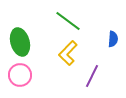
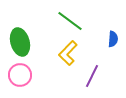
green line: moved 2 px right
